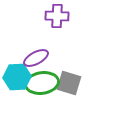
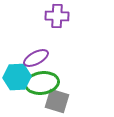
gray square: moved 12 px left, 18 px down
